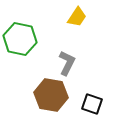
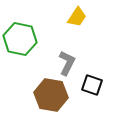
black square: moved 19 px up
